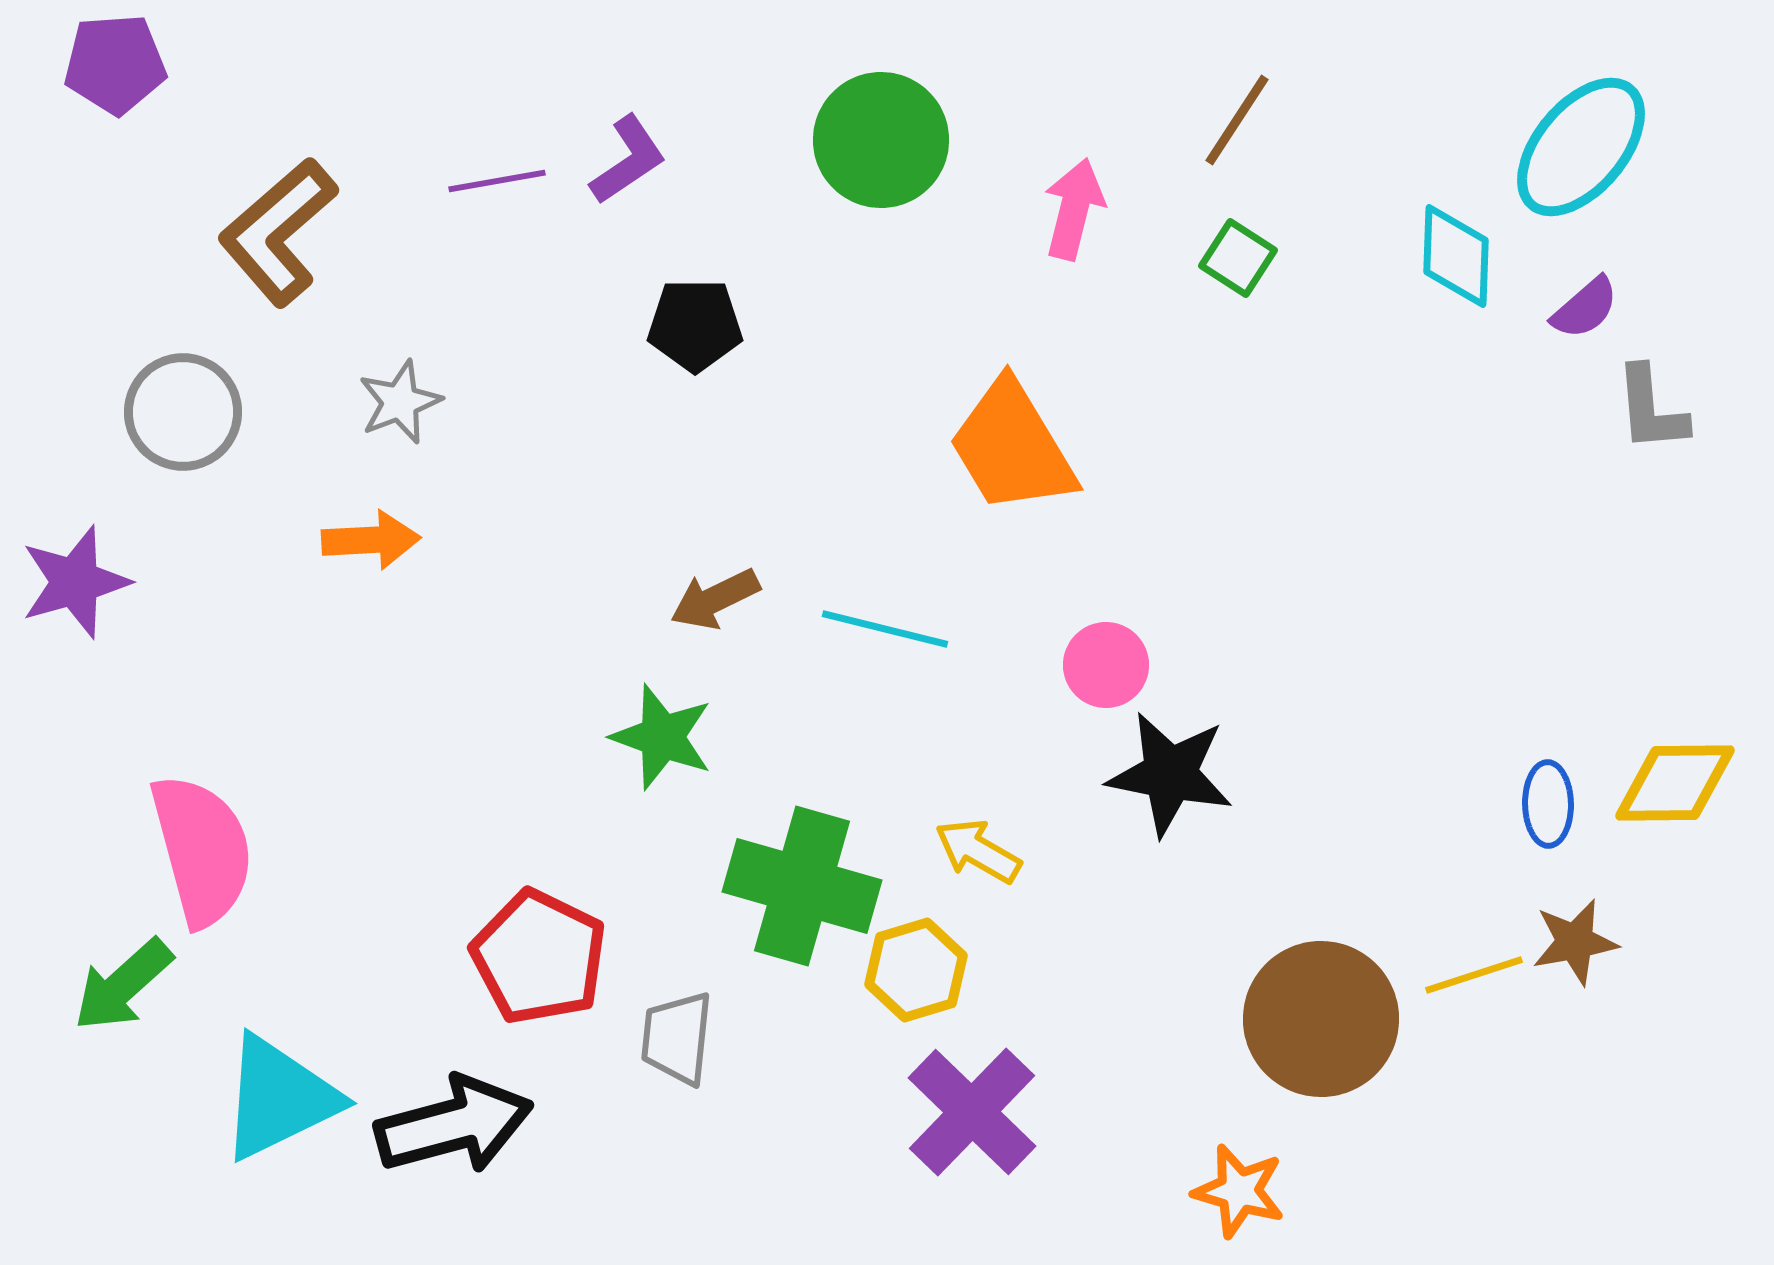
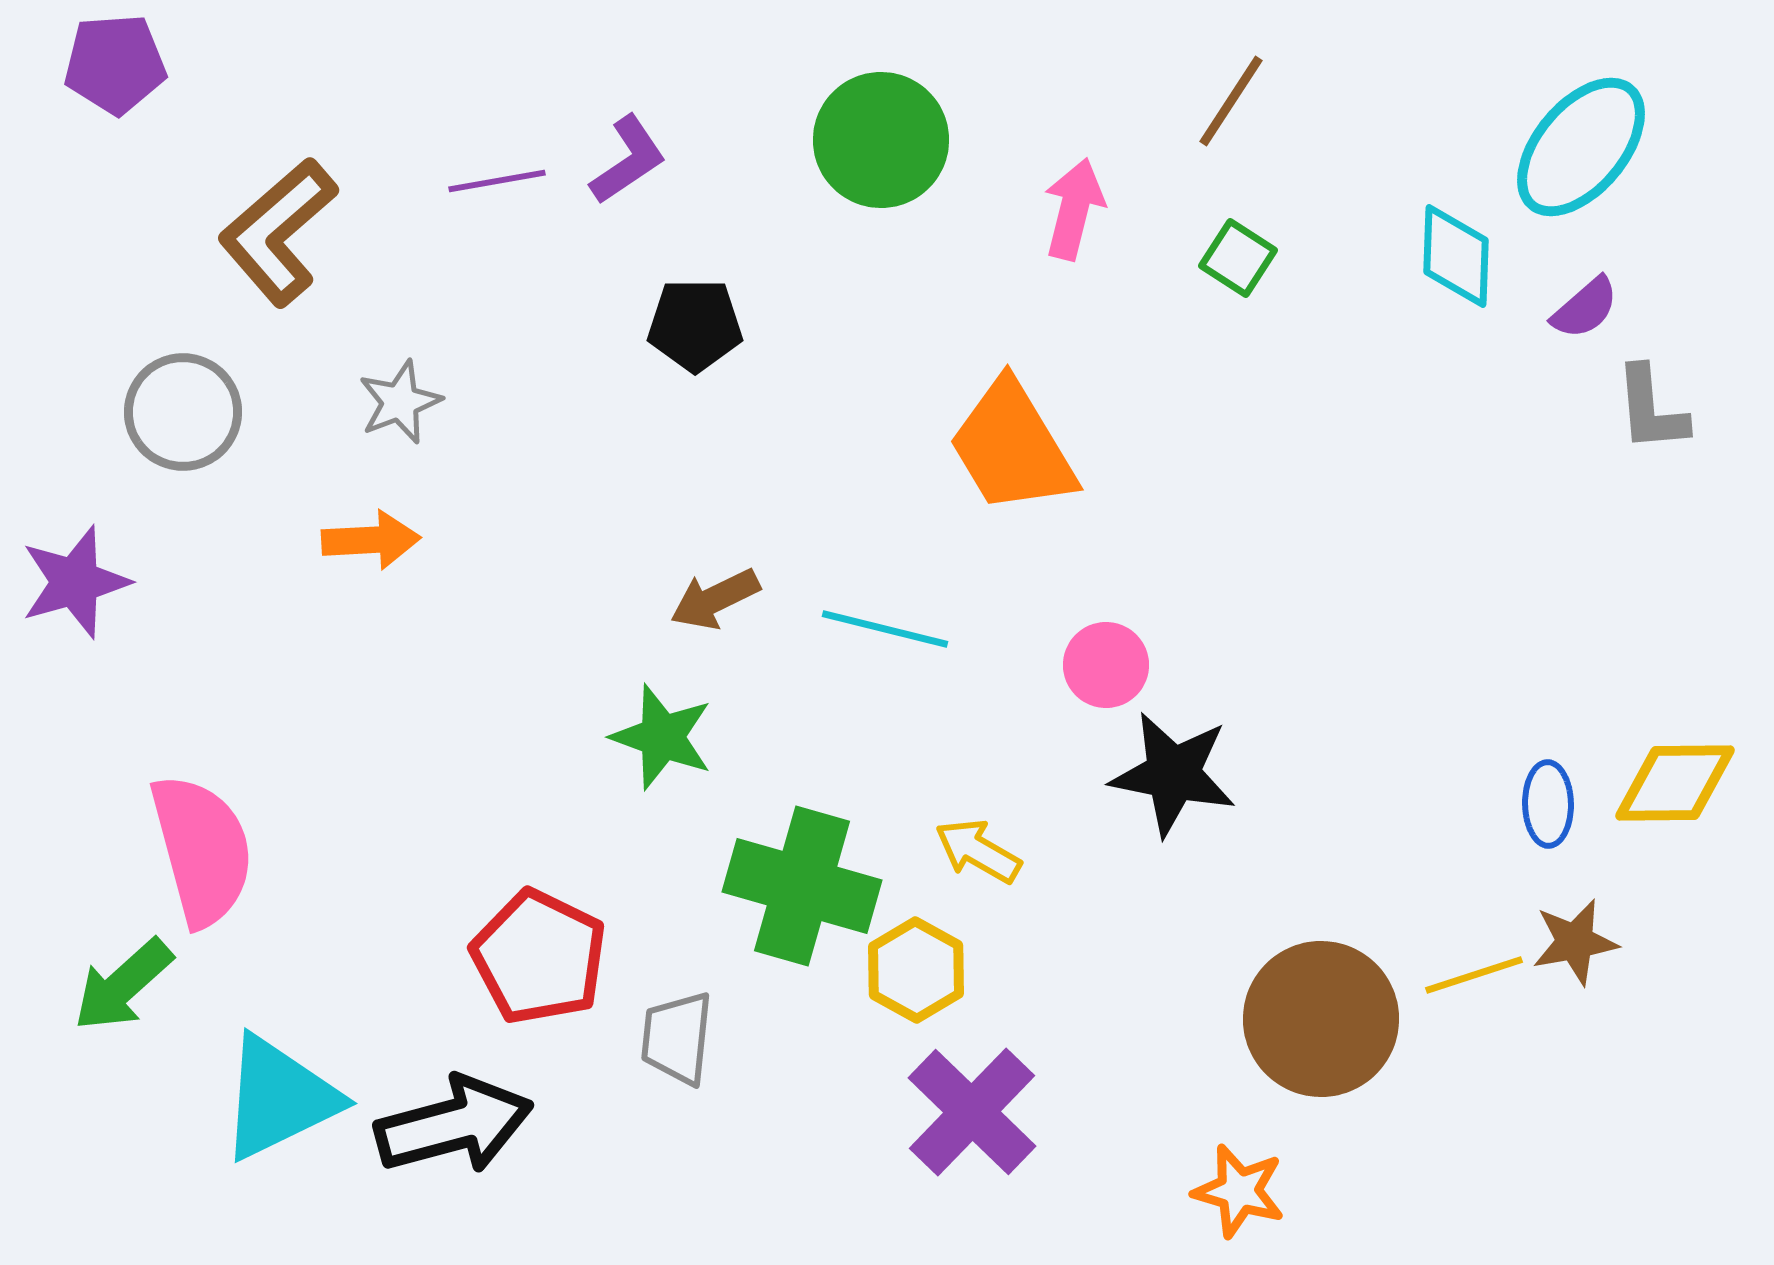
brown line: moved 6 px left, 19 px up
black star: moved 3 px right
yellow hexagon: rotated 14 degrees counterclockwise
